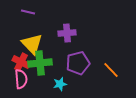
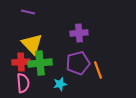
purple cross: moved 12 px right
red cross: rotated 30 degrees counterclockwise
orange line: moved 13 px left; rotated 24 degrees clockwise
pink semicircle: moved 2 px right, 4 px down
